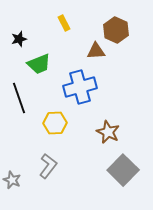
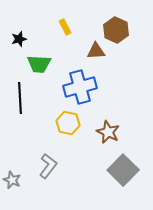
yellow rectangle: moved 1 px right, 4 px down
green trapezoid: rotated 25 degrees clockwise
black line: moved 1 px right; rotated 16 degrees clockwise
yellow hexagon: moved 13 px right; rotated 15 degrees clockwise
